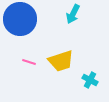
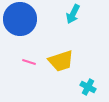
cyan cross: moved 2 px left, 7 px down
